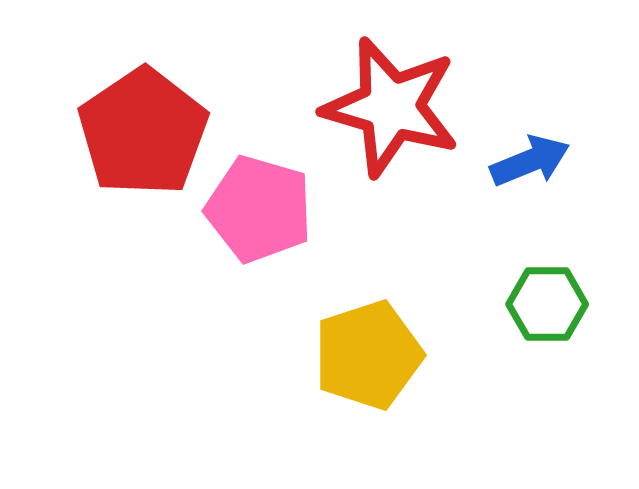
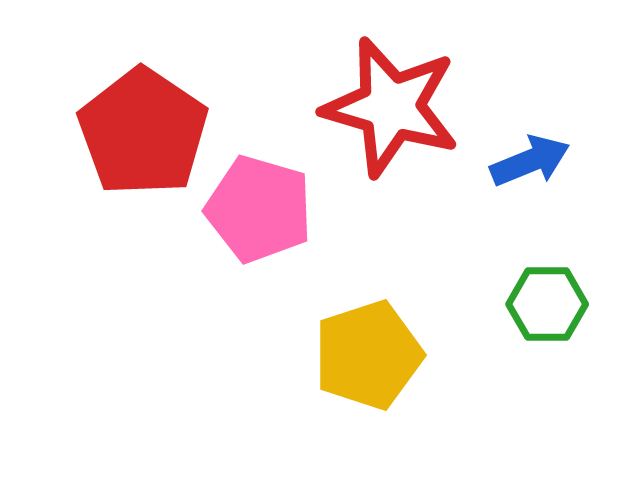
red pentagon: rotated 4 degrees counterclockwise
